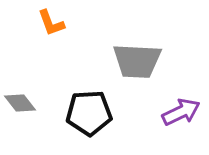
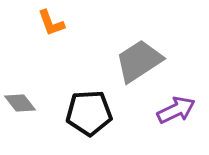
gray trapezoid: moved 2 px right; rotated 144 degrees clockwise
purple arrow: moved 5 px left, 2 px up
